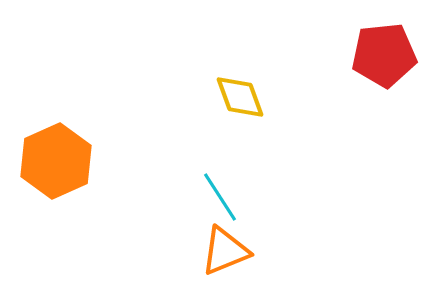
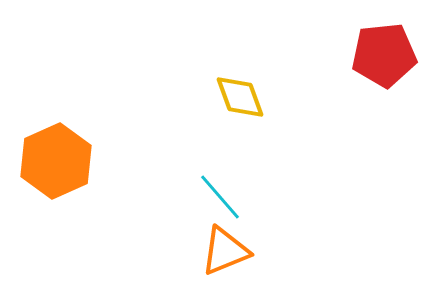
cyan line: rotated 8 degrees counterclockwise
